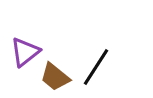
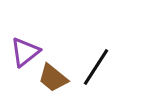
brown trapezoid: moved 2 px left, 1 px down
